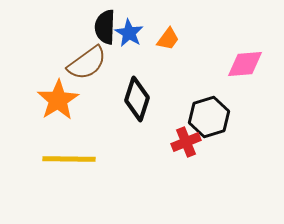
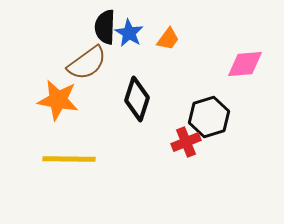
orange star: rotated 30 degrees counterclockwise
